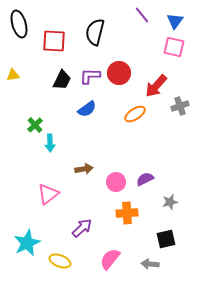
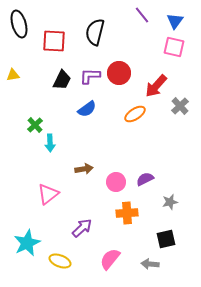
gray cross: rotated 24 degrees counterclockwise
